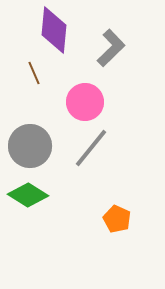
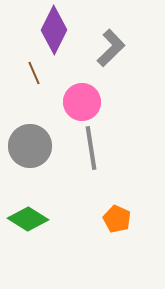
purple diamond: rotated 21 degrees clockwise
pink circle: moved 3 px left
gray line: rotated 48 degrees counterclockwise
green diamond: moved 24 px down
